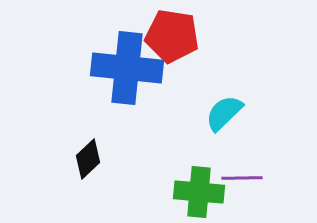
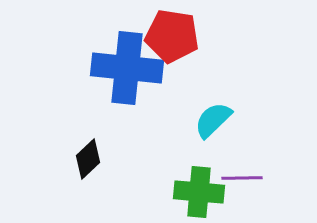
cyan semicircle: moved 11 px left, 7 px down
